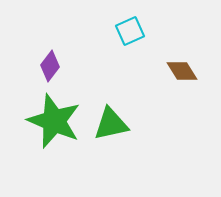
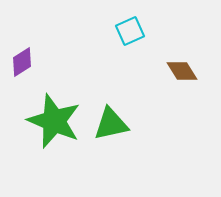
purple diamond: moved 28 px left, 4 px up; rotated 20 degrees clockwise
